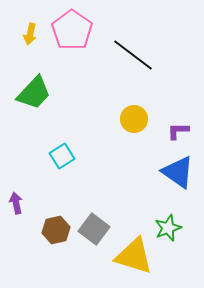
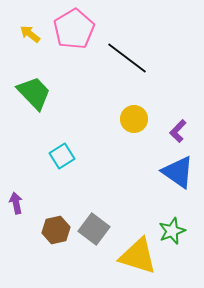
pink pentagon: moved 2 px right, 1 px up; rotated 6 degrees clockwise
yellow arrow: rotated 115 degrees clockwise
black line: moved 6 px left, 3 px down
green trapezoid: rotated 87 degrees counterclockwise
purple L-shape: rotated 45 degrees counterclockwise
green star: moved 4 px right, 3 px down
yellow triangle: moved 4 px right
